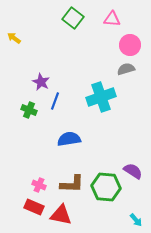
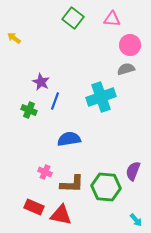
purple semicircle: rotated 102 degrees counterclockwise
pink cross: moved 6 px right, 13 px up
